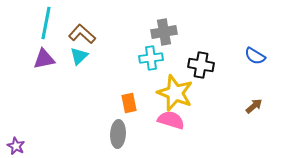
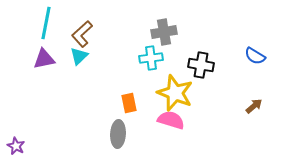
brown L-shape: rotated 84 degrees counterclockwise
